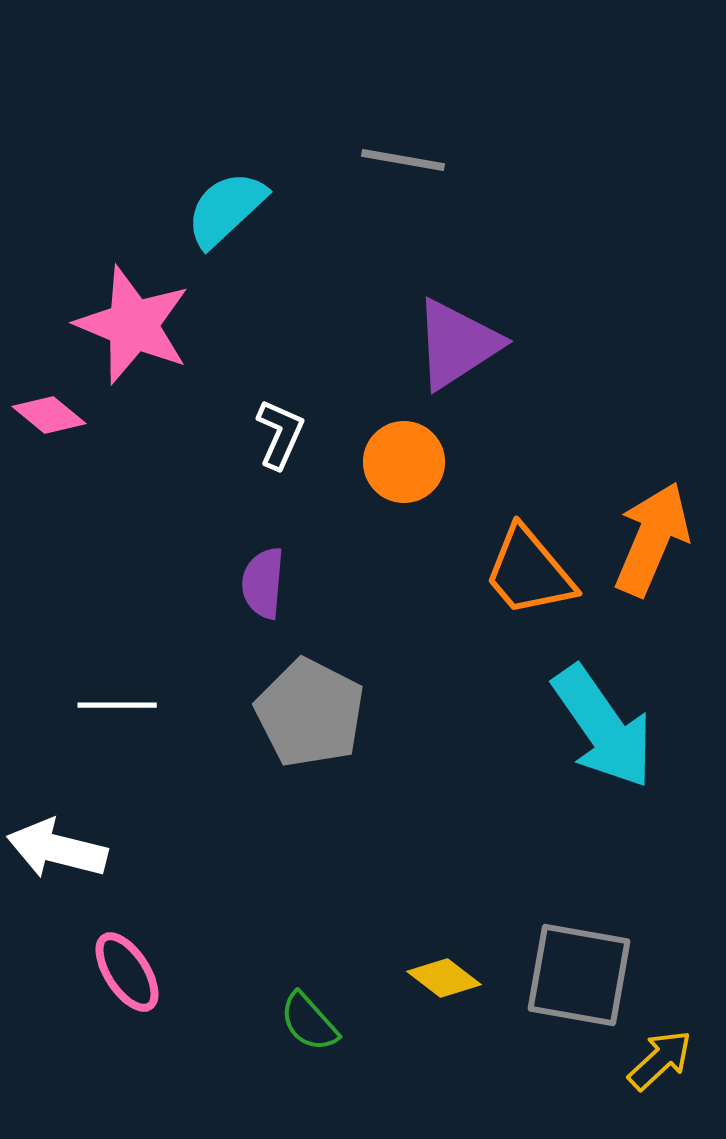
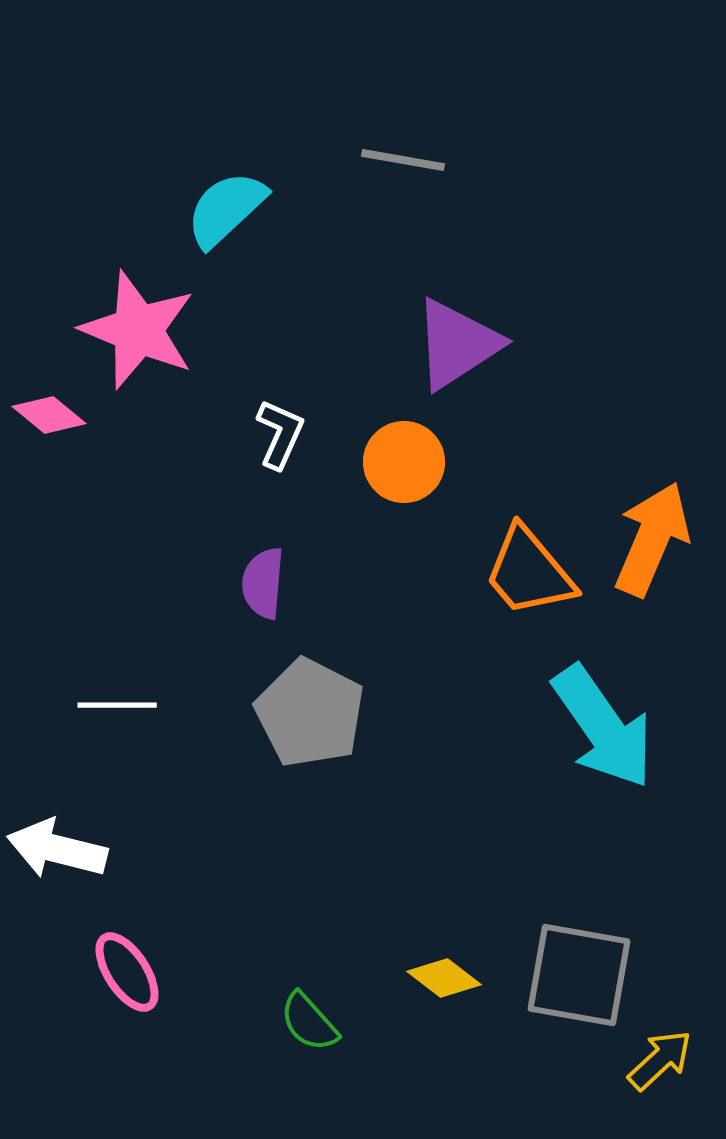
pink star: moved 5 px right, 5 px down
